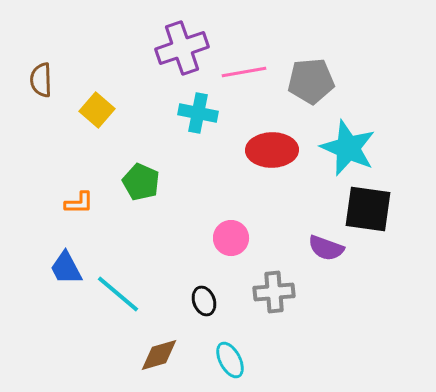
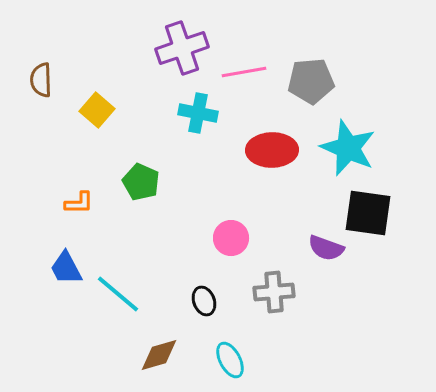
black square: moved 4 px down
